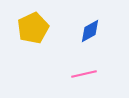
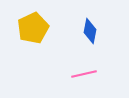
blue diamond: rotated 50 degrees counterclockwise
